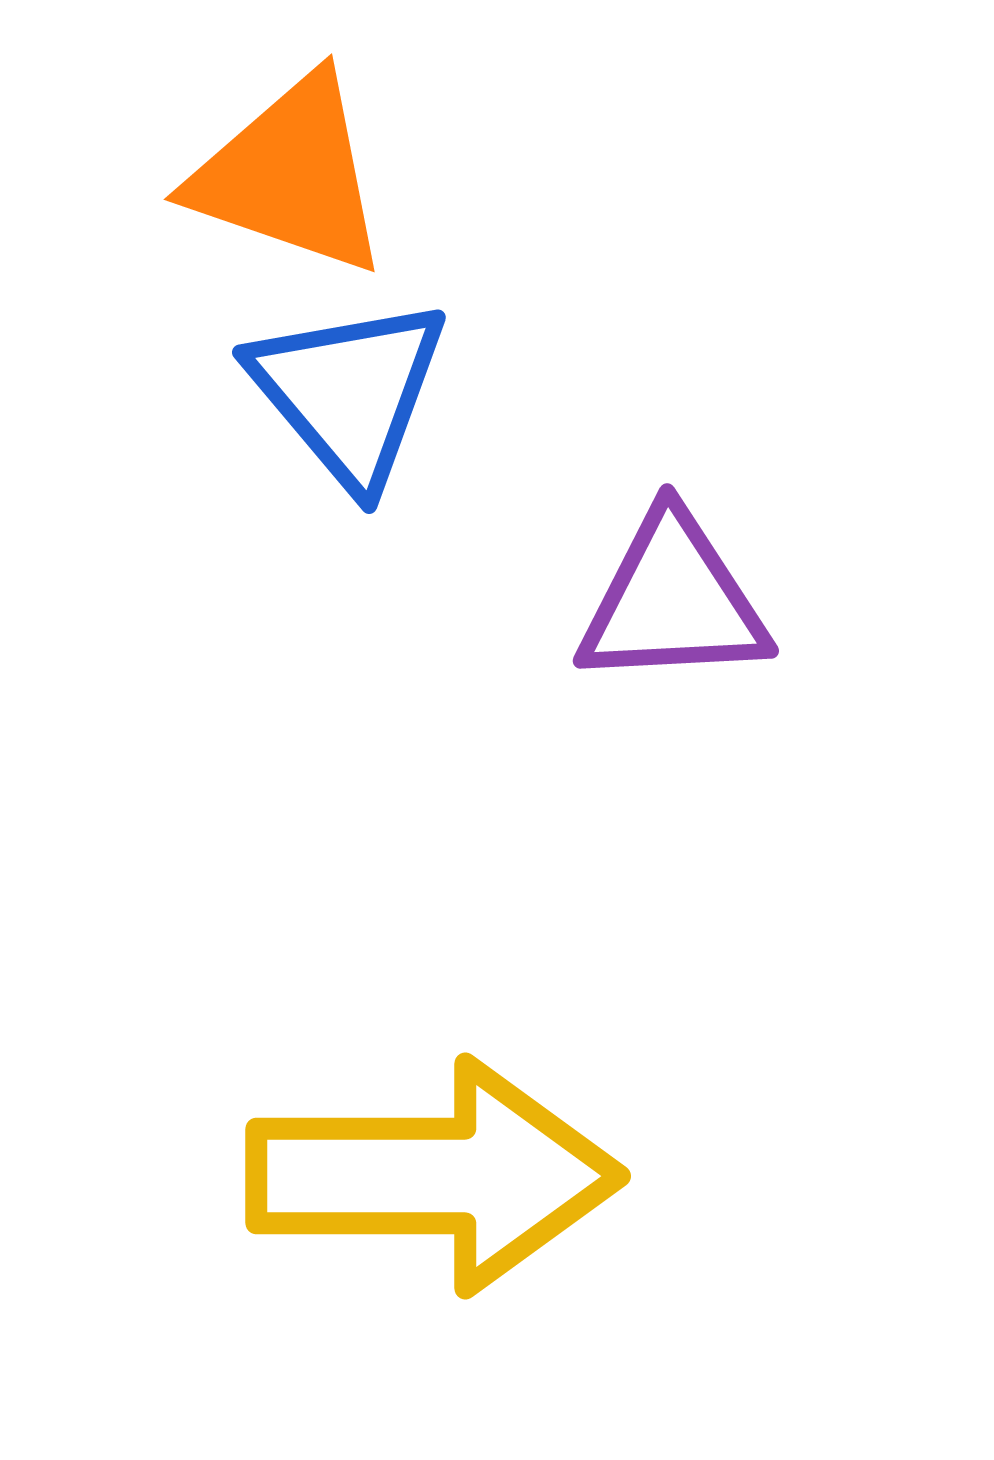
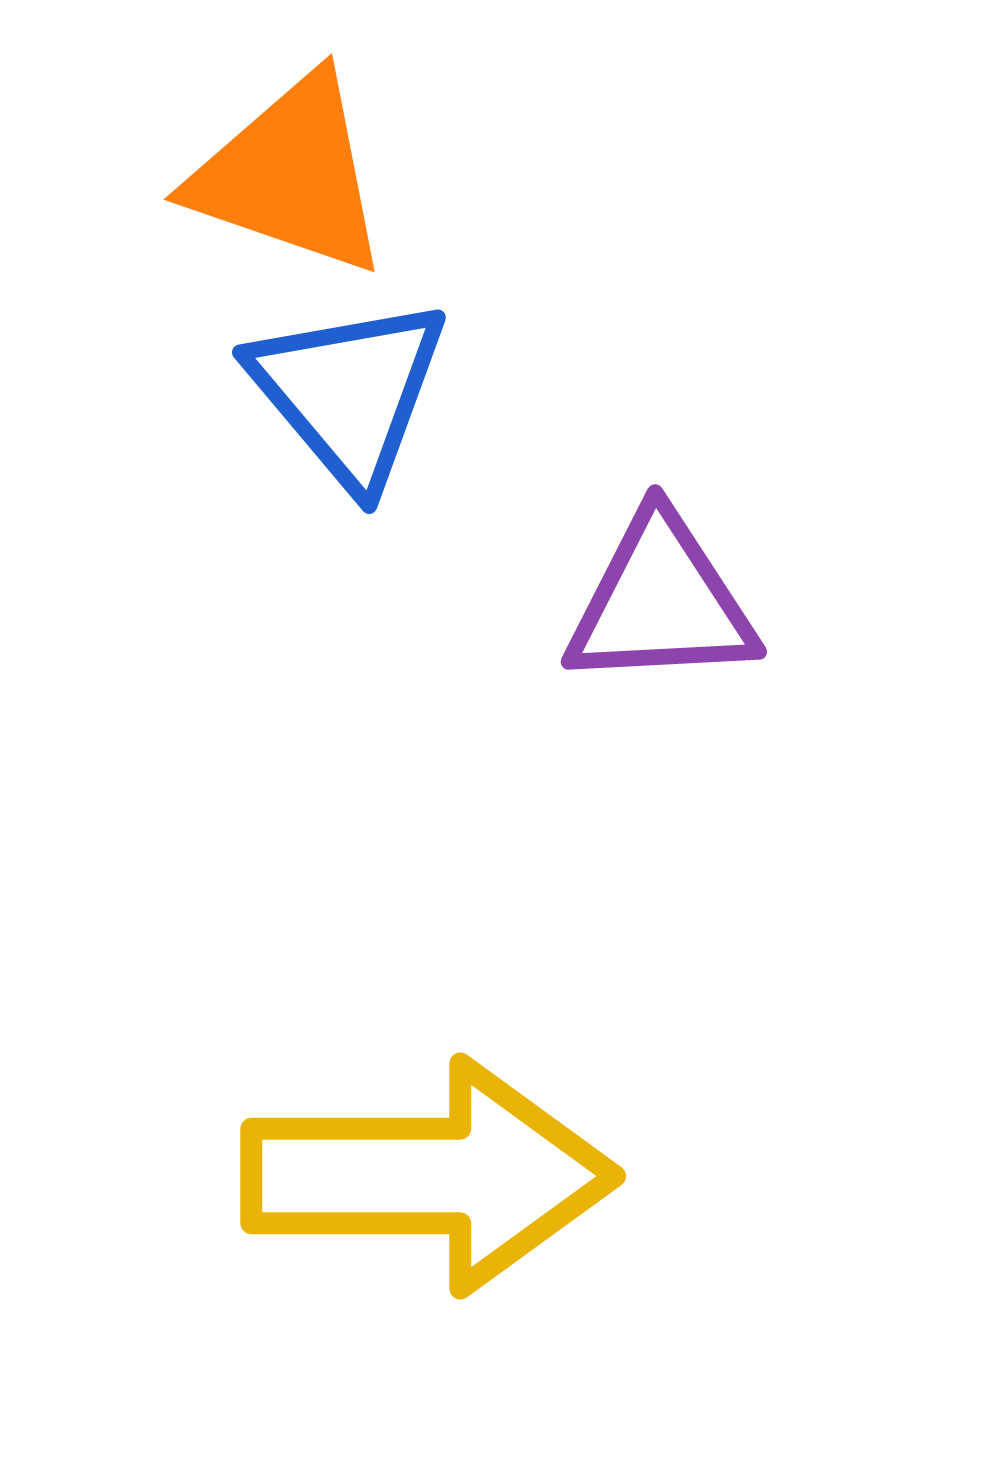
purple triangle: moved 12 px left, 1 px down
yellow arrow: moved 5 px left
